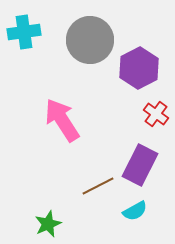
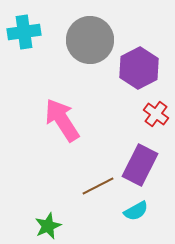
cyan semicircle: moved 1 px right
green star: moved 2 px down
